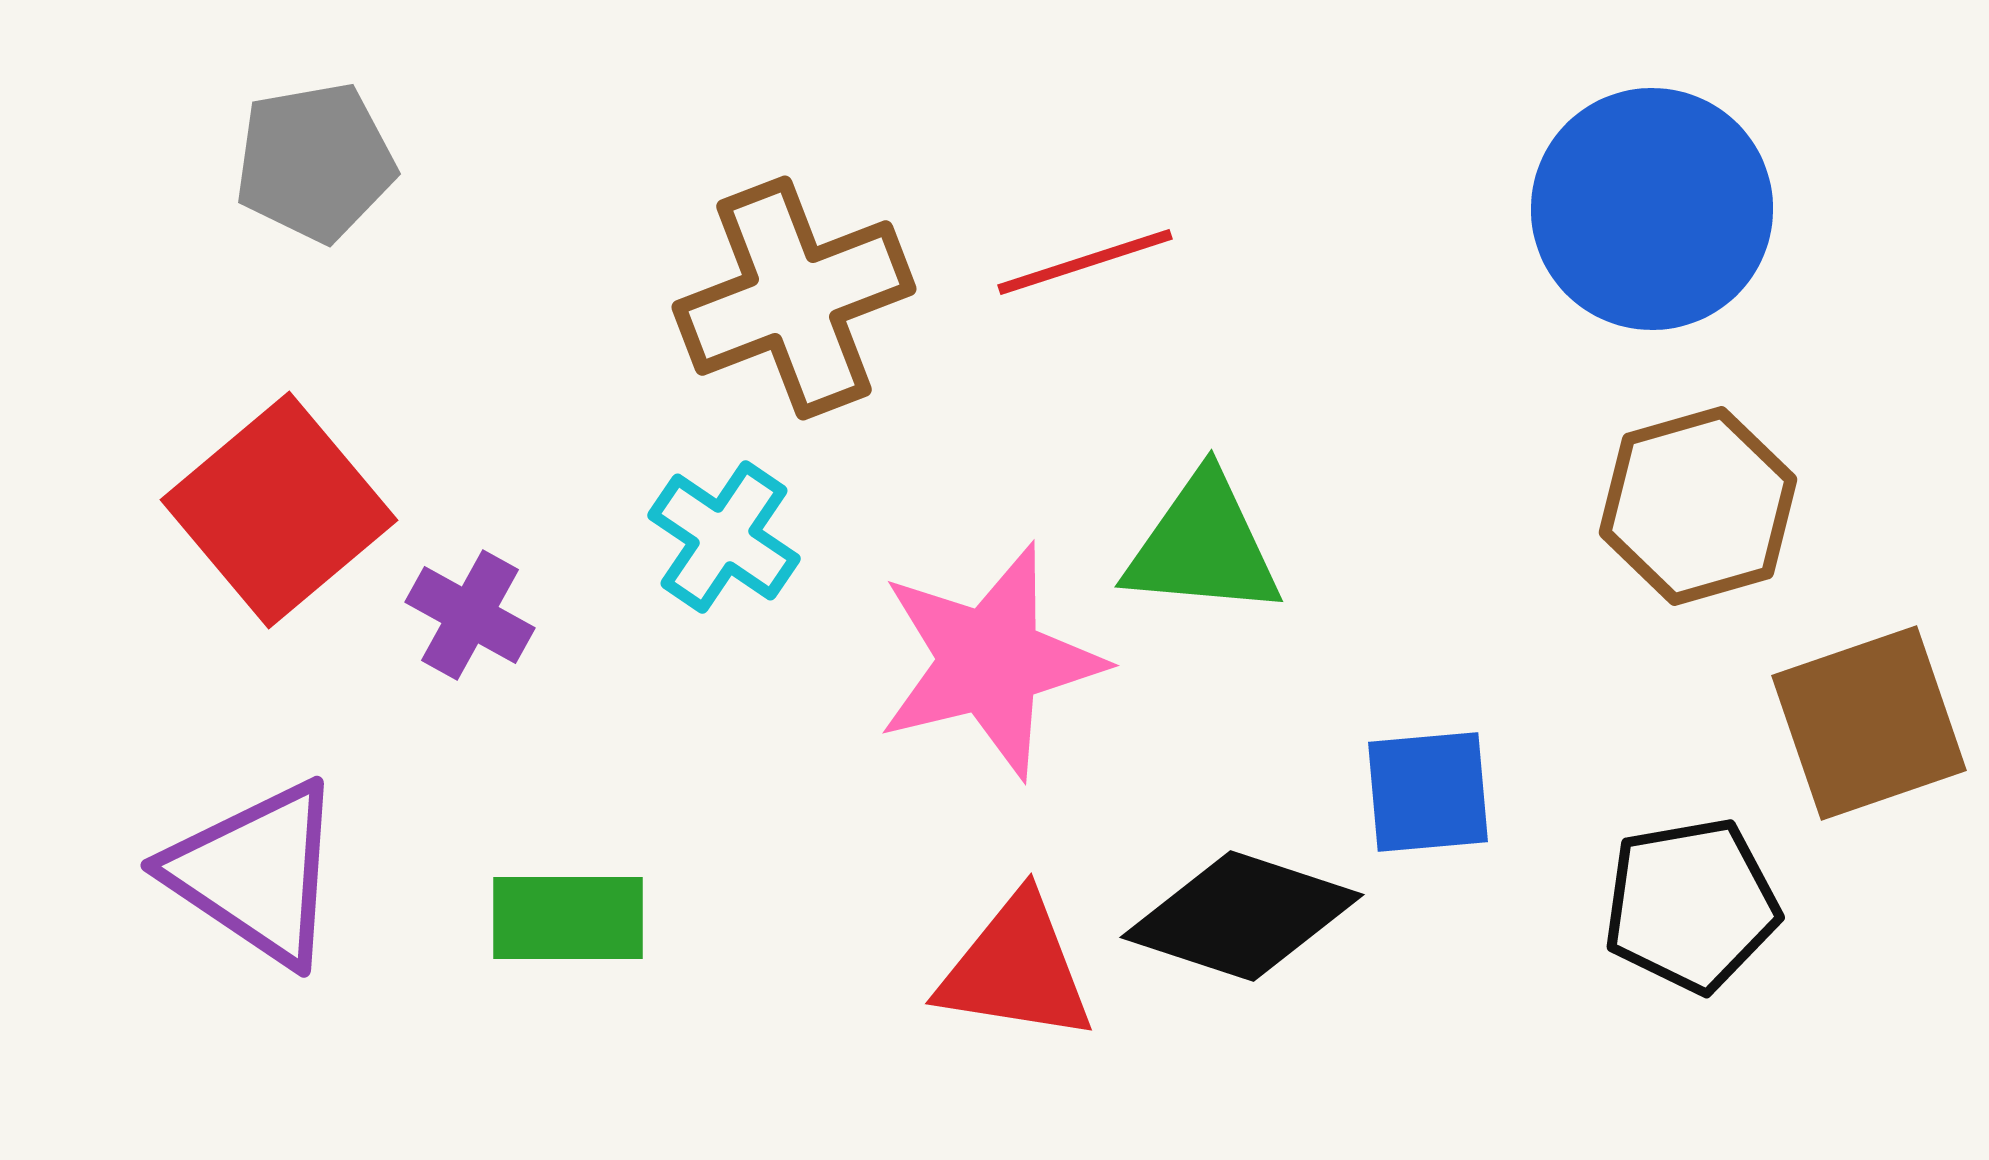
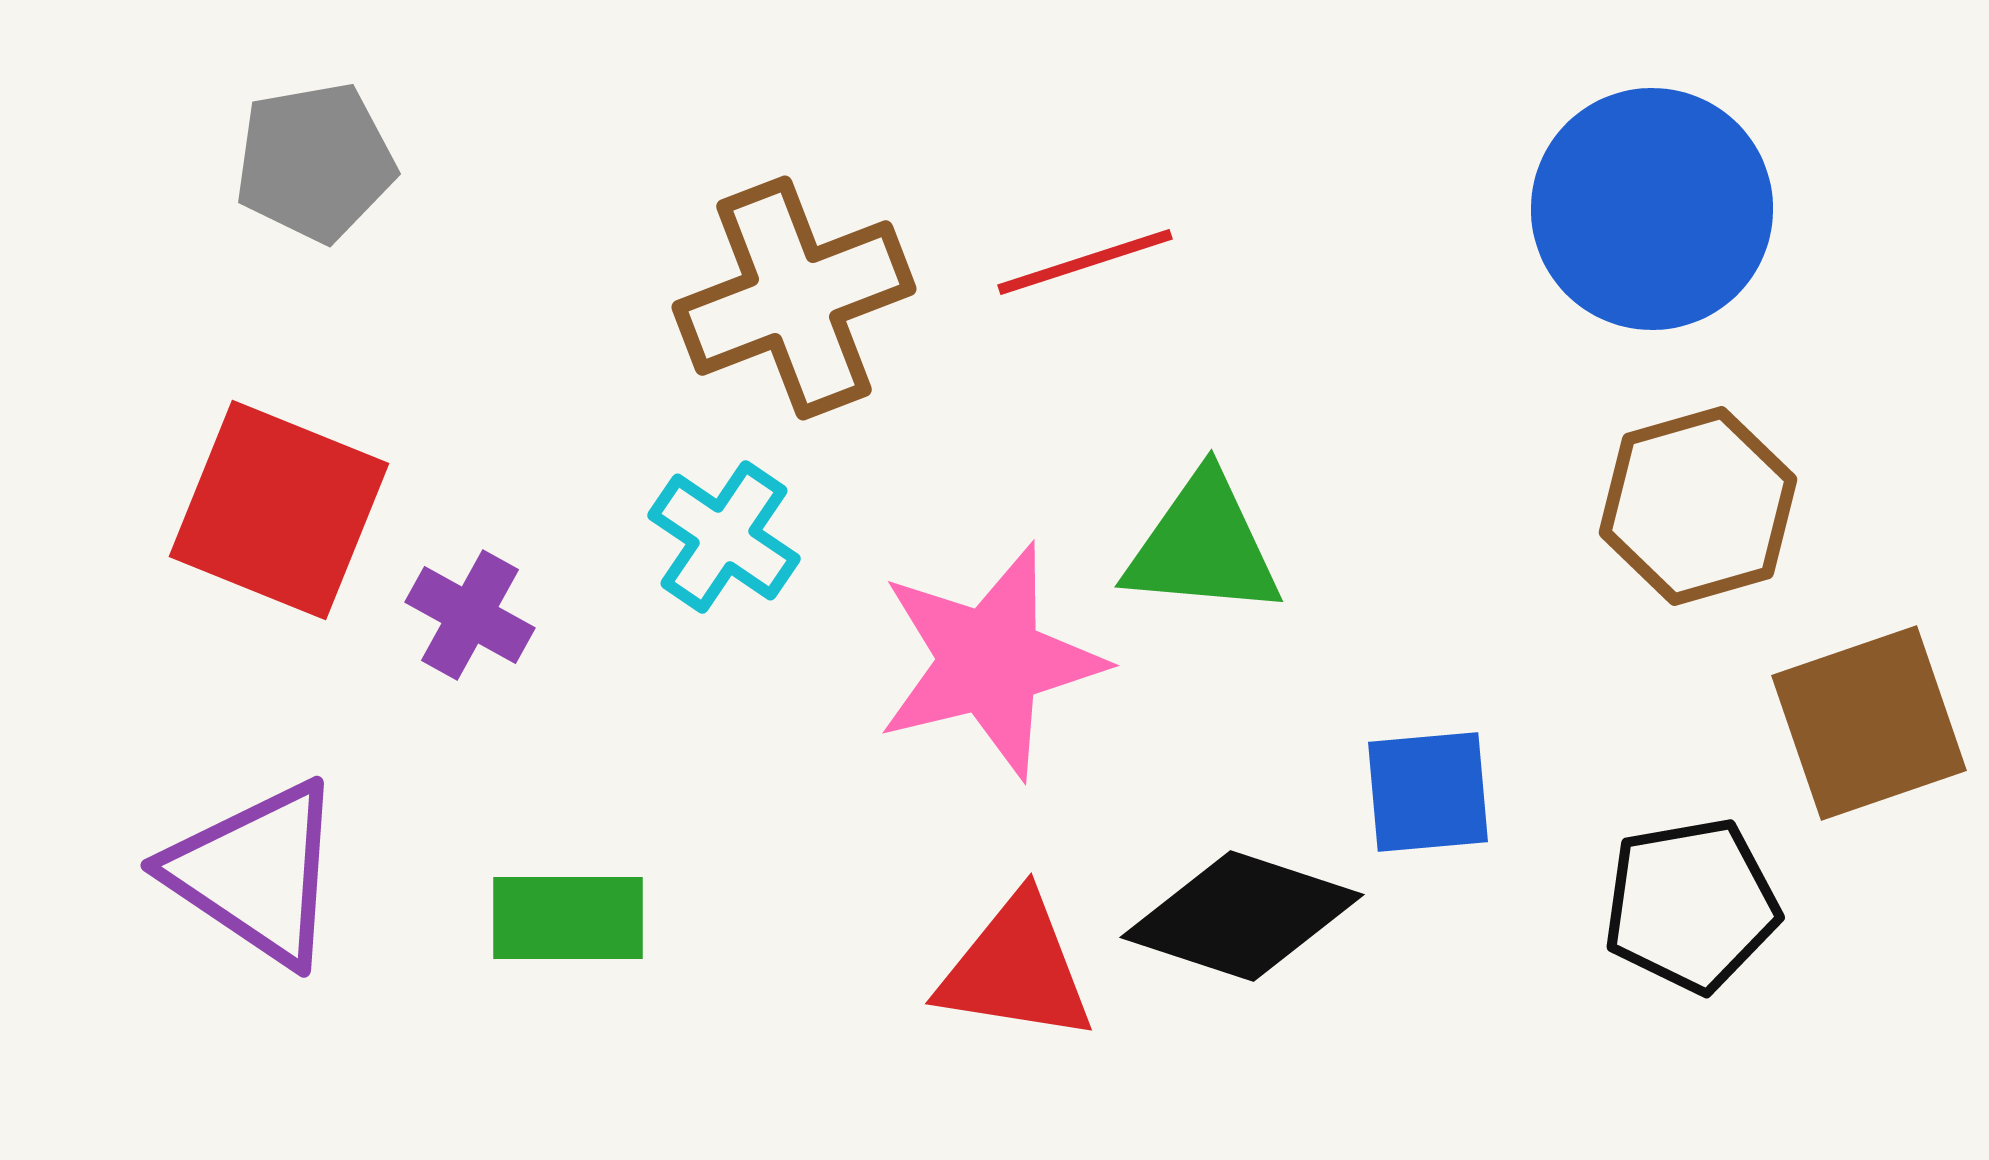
red square: rotated 28 degrees counterclockwise
